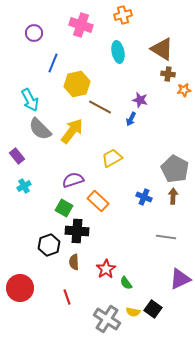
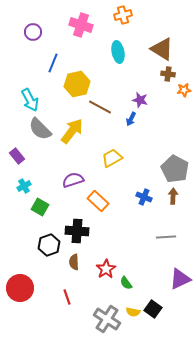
purple circle: moved 1 px left, 1 px up
green square: moved 24 px left, 1 px up
gray line: rotated 12 degrees counterclockwise
